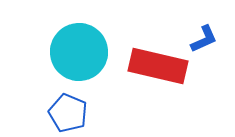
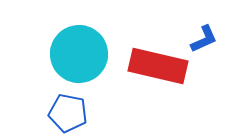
cyan circle: moved 2 px down
blue pentagon: rotated 12 degrees counterclockwise
